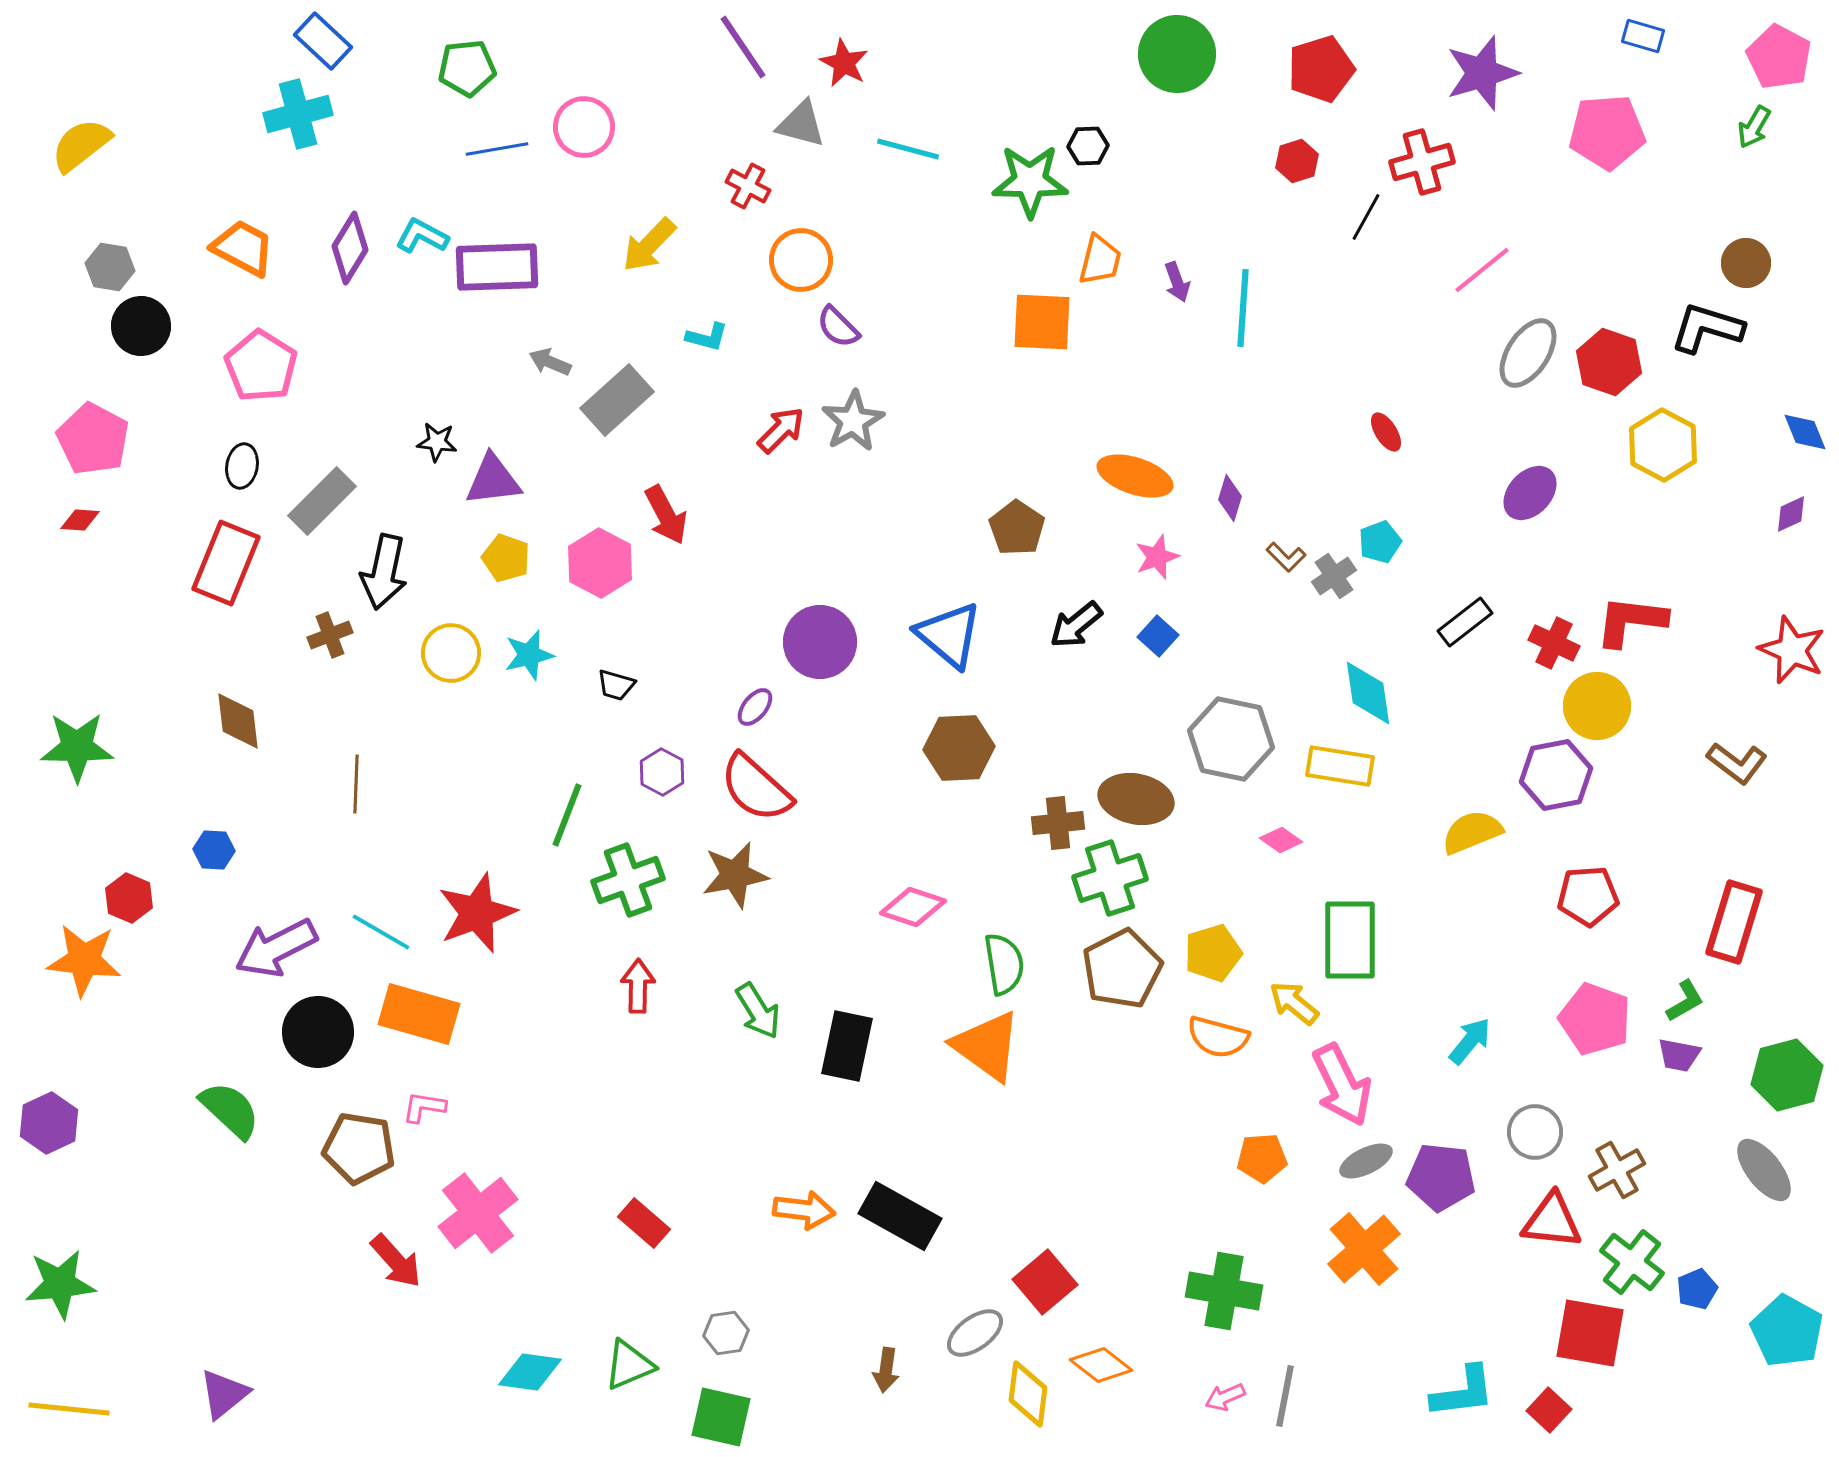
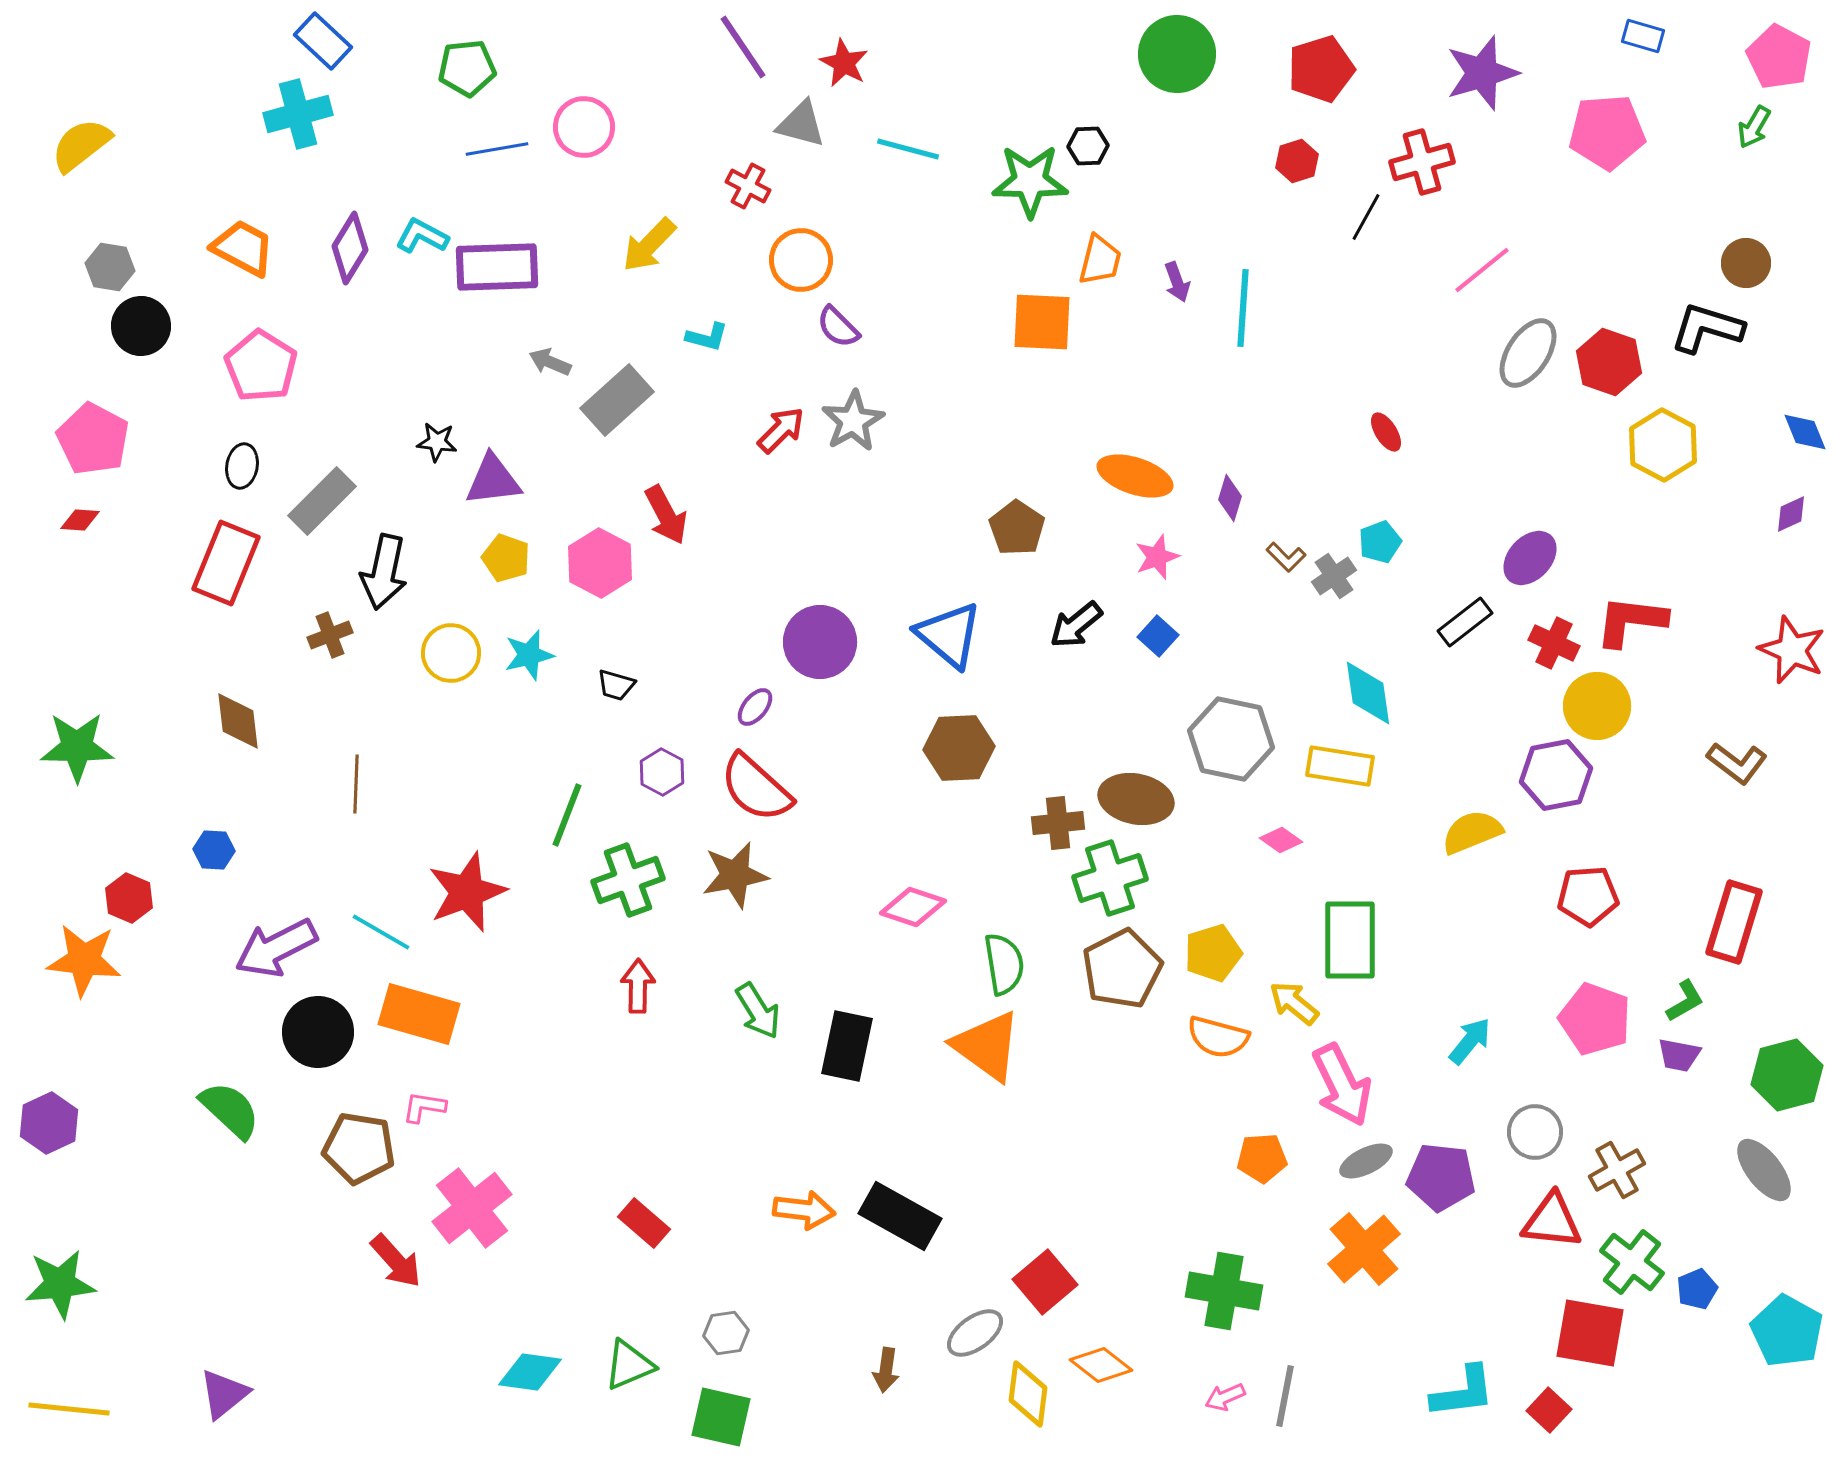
purple ellipse at (1530, 493): moved 65 px down
red star at (477, 913): moved 10 px left, 21 px up
pink cross at (478, 1213): moved 6 px left, 5 px up
